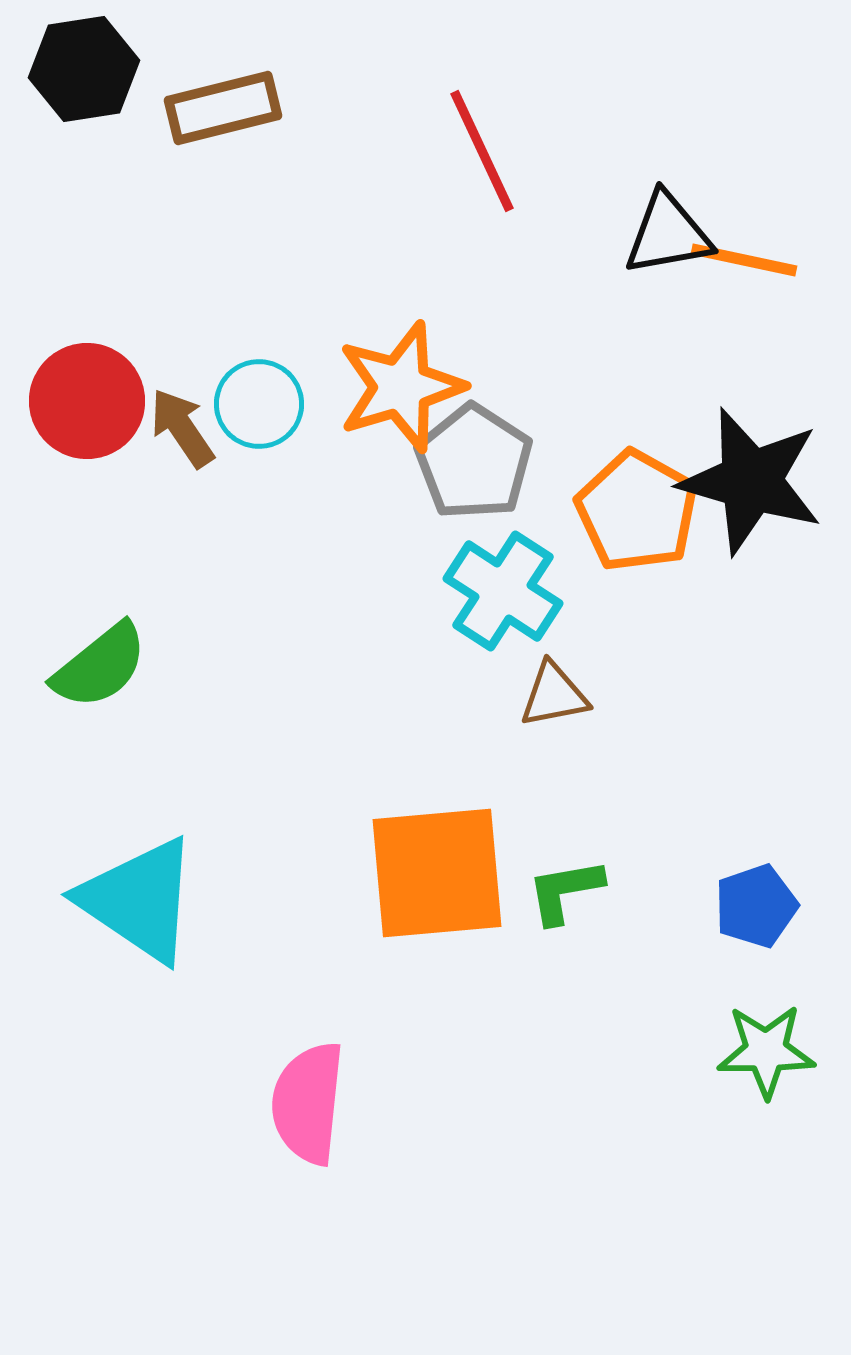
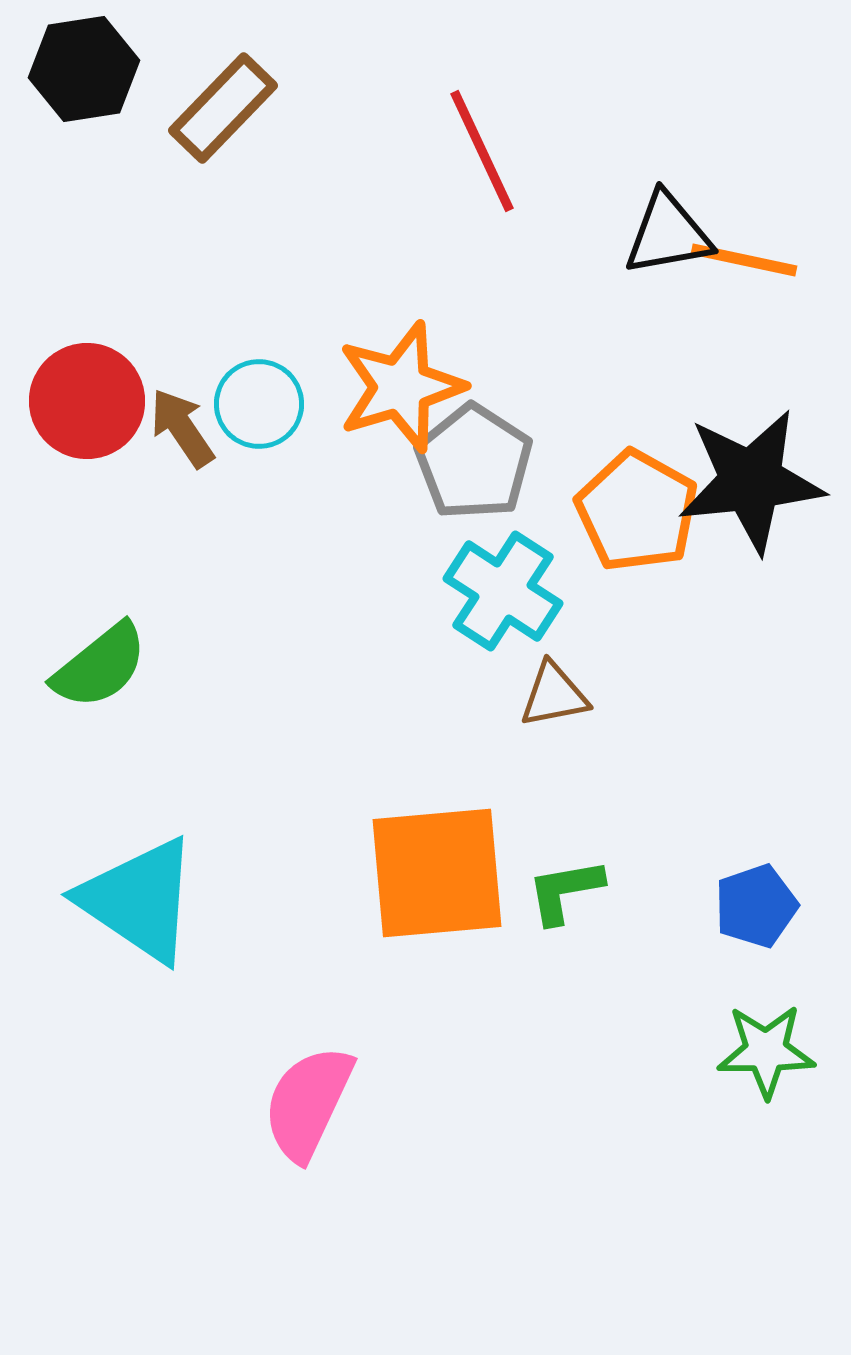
brown rectangle: rotated 32 degrees counterclockwise
black star: rotated 22 degrees counterclockwise
pink semicircle: rotated 19 degrees clockwise
